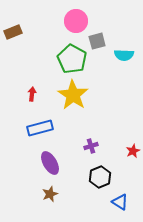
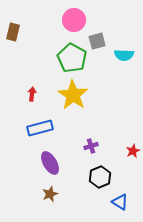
pink circle: moved 2 px left, 1 px up
brown rectangle: rotated 54 degrees counterclockwise
green pentagon: moved 1 px up
